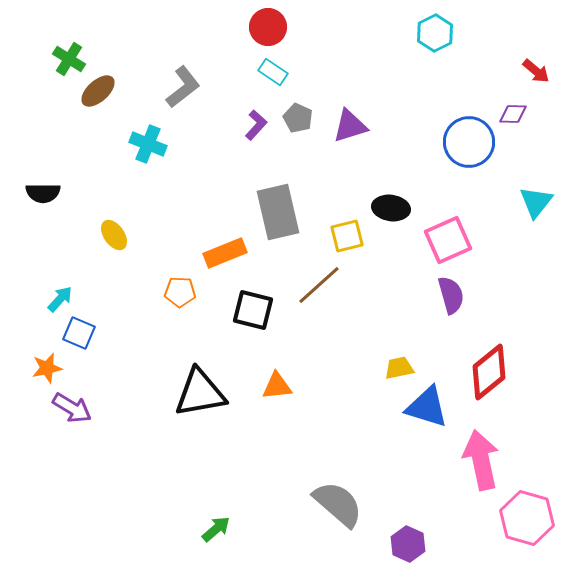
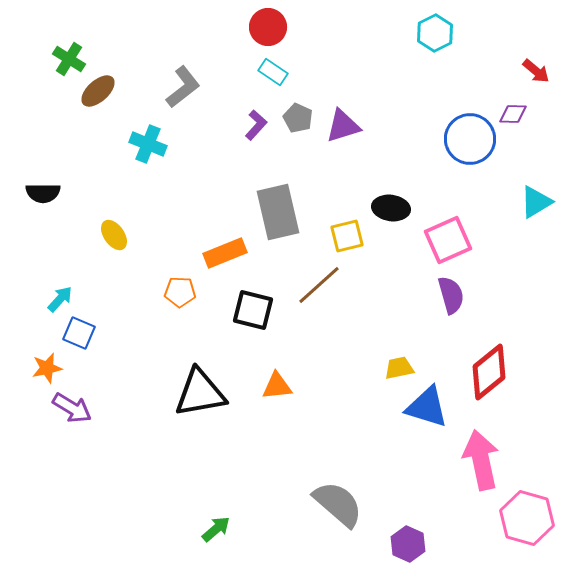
purple triangle: moved 7 px left
blue circle: moved 1 px right, 3 px up
cyan triangle: rotated 21 degrees clockwise
